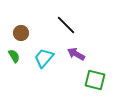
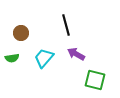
black line: rotated 30 degrees clockwise
green semicircle: moved 2 px left, 2 px down; rotated 112 degrees clockwise
